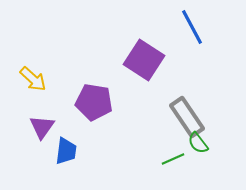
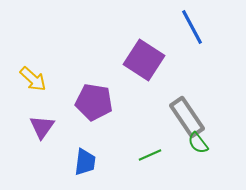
blue trapezoid: moved 19 px right, 11 px down
green line: moved 23 px left, 4 px up
